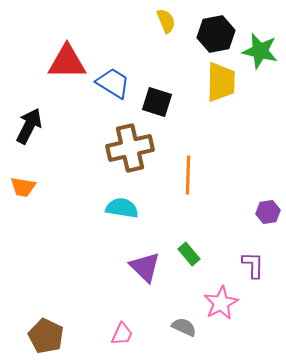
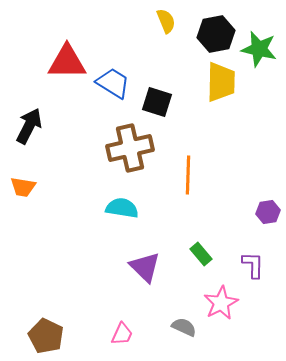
green star: moved 1 px left, 2 px up
green rectangle: moved 12 px right
